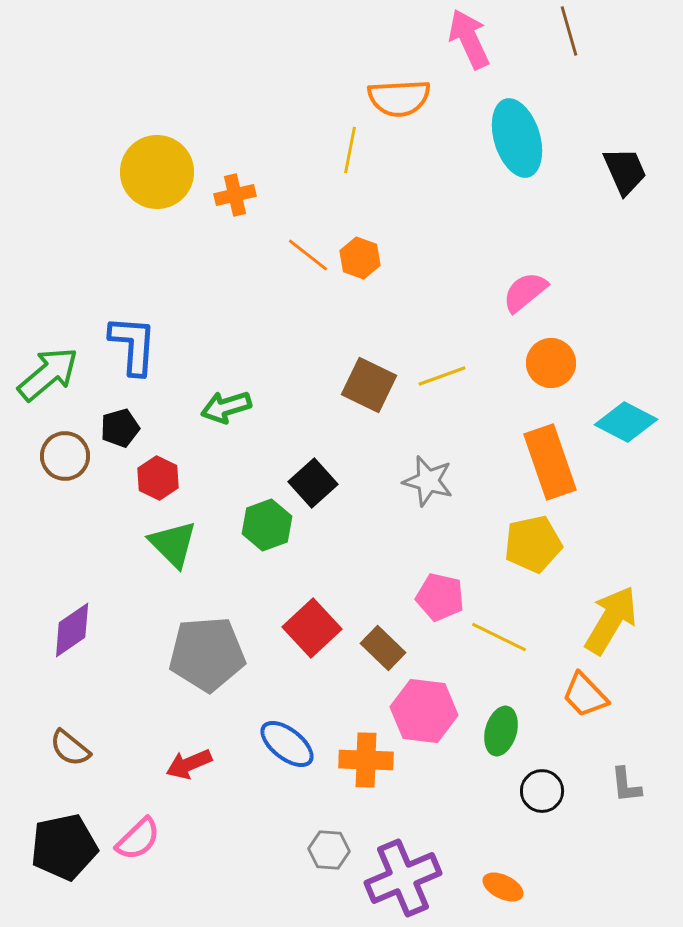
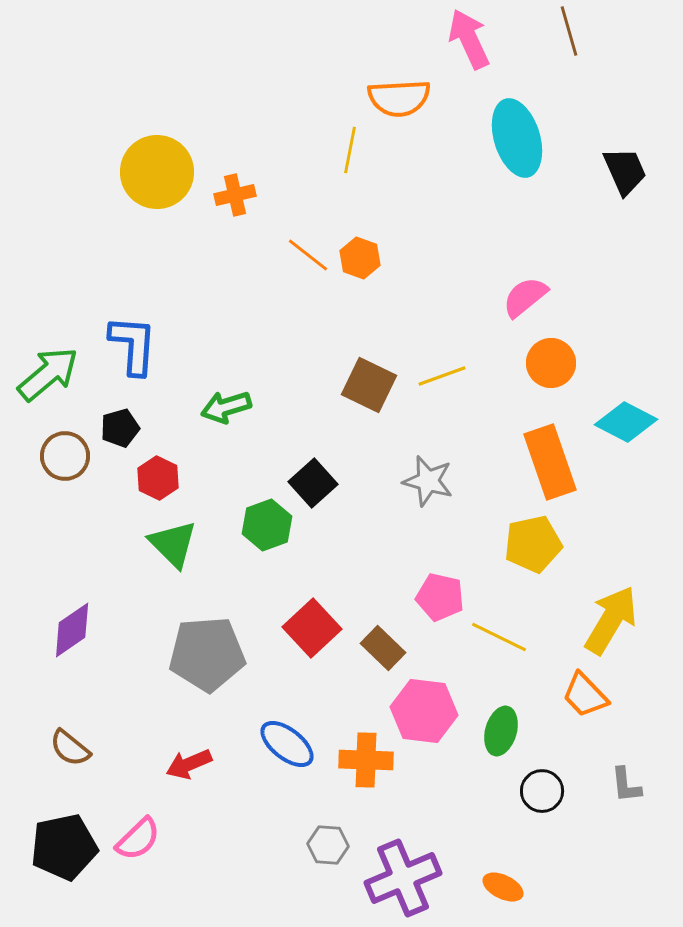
pink semicircle at (525, 292): moved 5 px down
gray hexagon at (329, 850): moved 1 px left, 5 px up
